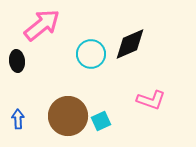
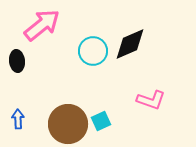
cyan circle: moved 2 px right, 3 px up
brown circle: moved 8 px down
